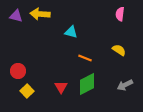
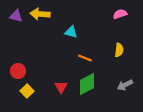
pink semicircle: rotated 64 degrees clockwise
yellow semicircle: rotated 64 degrees clockwise
